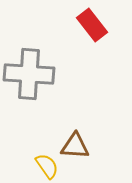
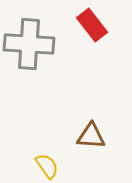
gray cross: moved 30 px up
brown triangle: moved 16 px right, 10 px up
